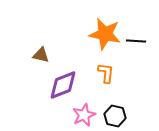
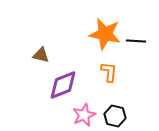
orange L-shape: moved 3 px right, 1 px up
